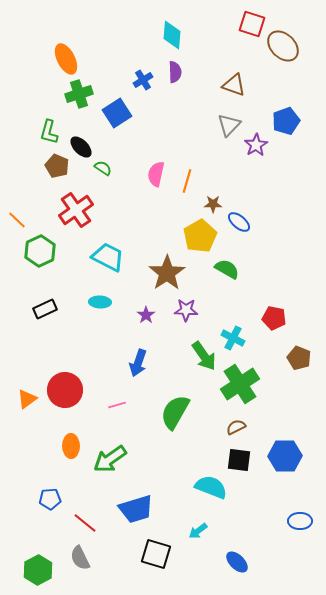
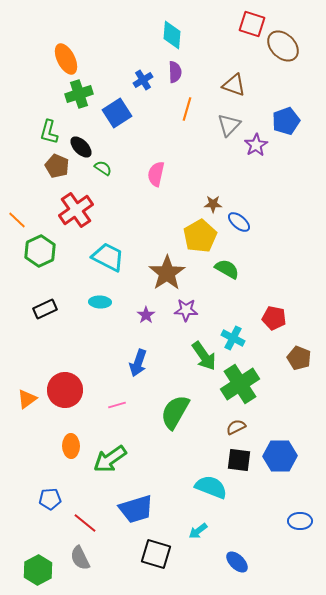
orange line at (187, 181): moved 72 px up
blue hexagon at (285, 456): moved 5 px left
